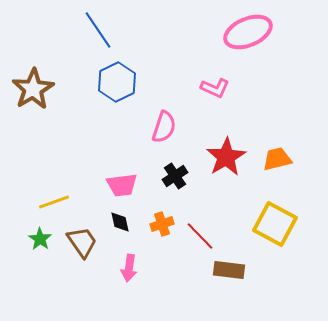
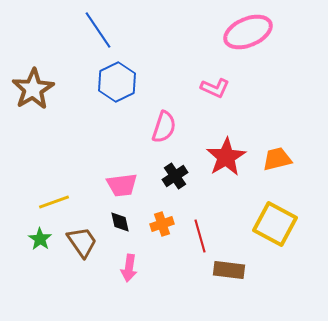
red line: rotated 28 degrees clockwise
